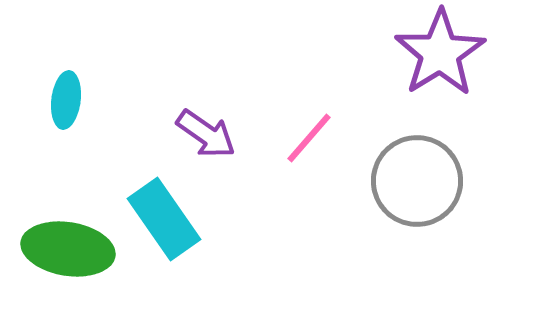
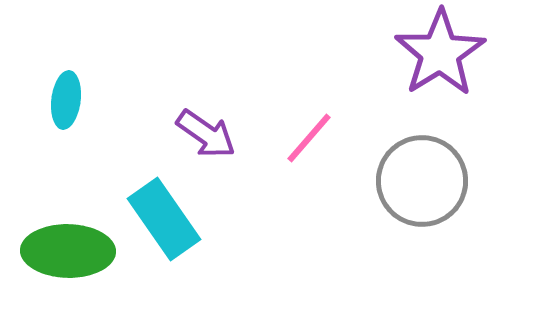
gray circle: moved 5 px right
green ellipse: moved 2 px down; rotated 8 degrees counterclockwise
